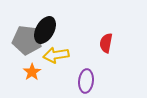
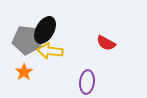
red semicircle: rotated 72 degrees counterclockwise
yellow arrow: moved 6 px left, 4 px up; rotated 15 degrees clockwise
orange star: moved 8 px left
purple ellipse: moved 1 px right, 1 px down
